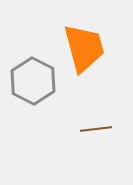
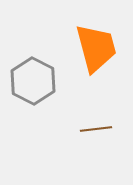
orange trapezoid: moved 12 px right
